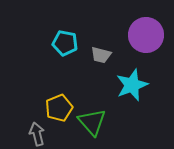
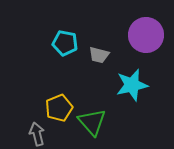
gray trapezoid: moved 2 px left
cyan star: rotated 8 degrees clockwise
